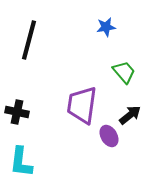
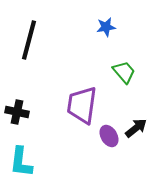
black arrow: moved 6 px right, 13 px down
